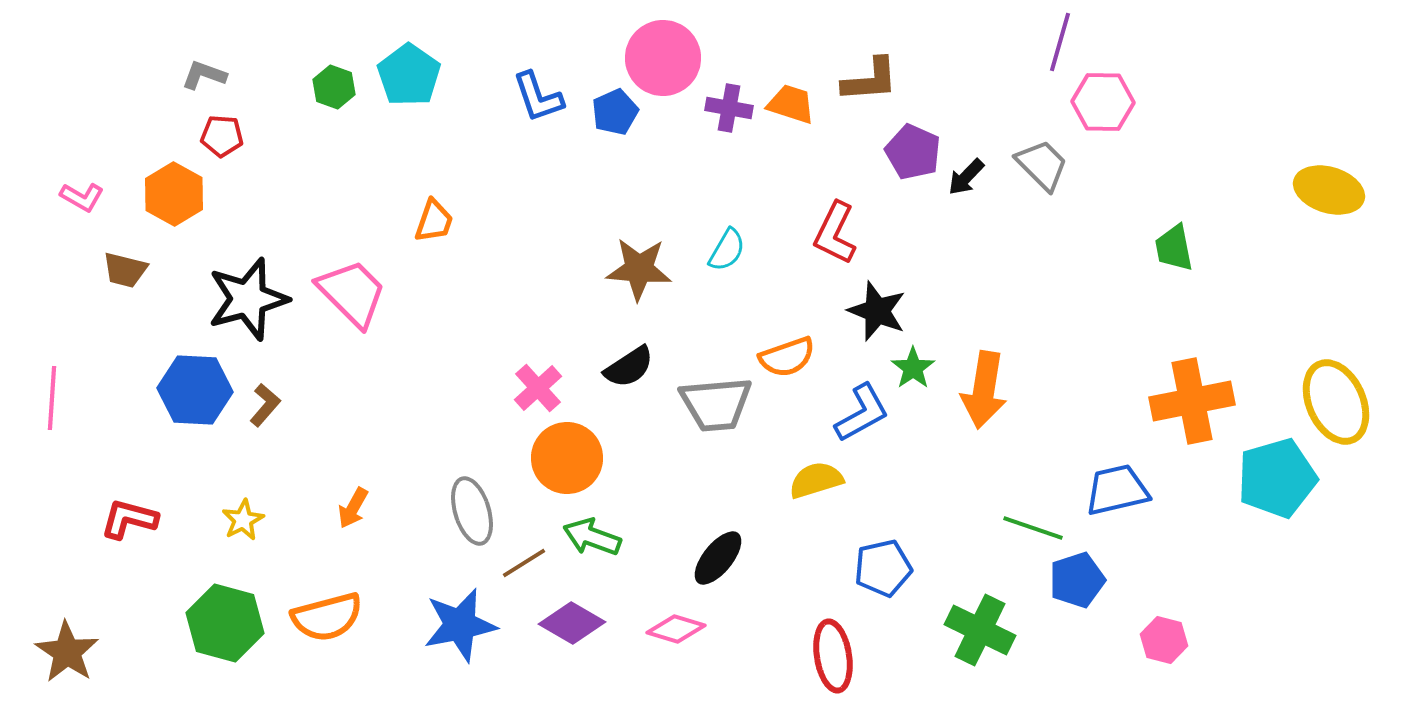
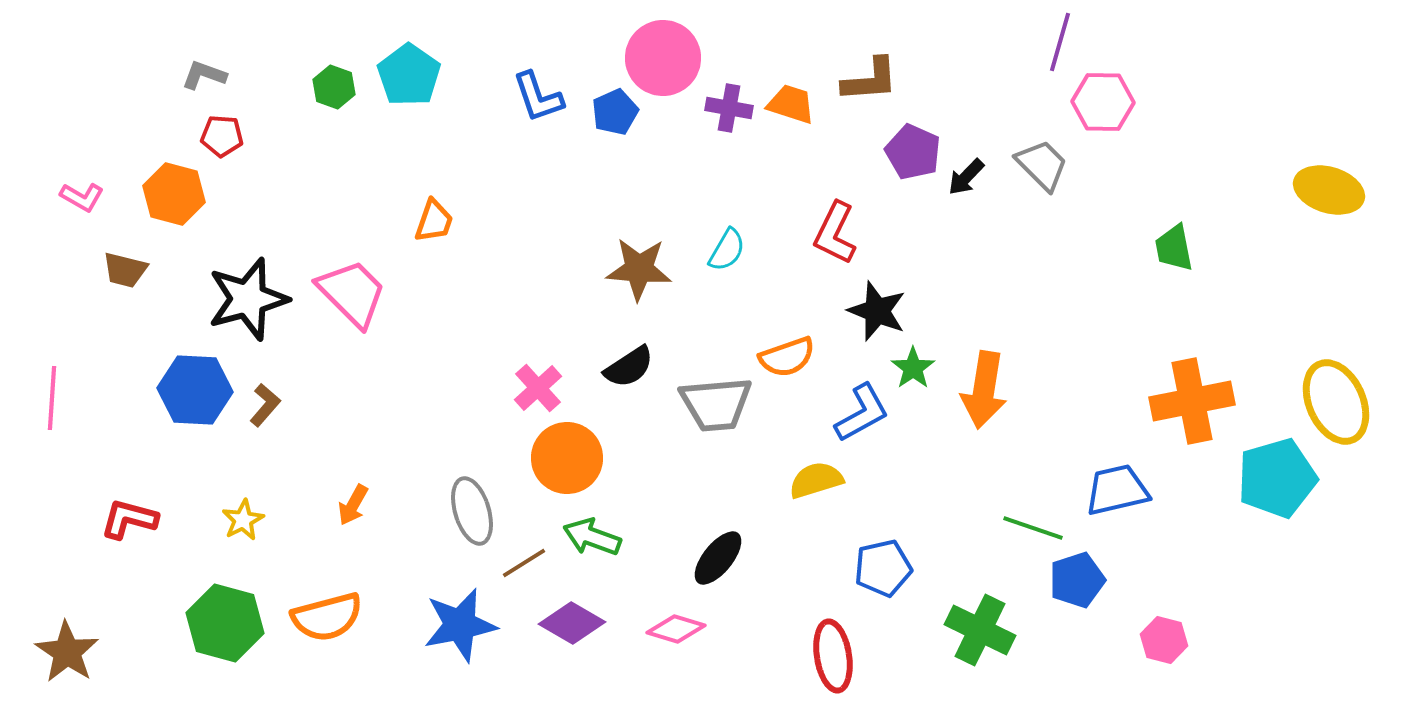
orange hexagon at (174, 194): rotated 14 degrees counterclockwise
orange arrow at (353, 508): moved 3 px up
